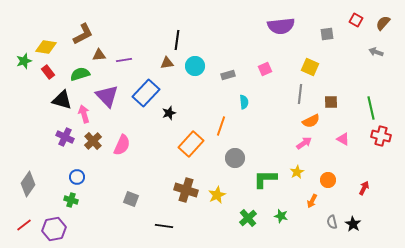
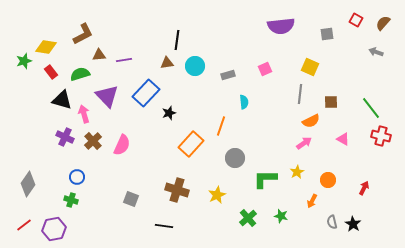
red rectangle at (48, 72): moved 3 px right
green line at (371, 108): rotated 25 degrees counterclockwise
brown cross at (186, 190): moved 9 px left
